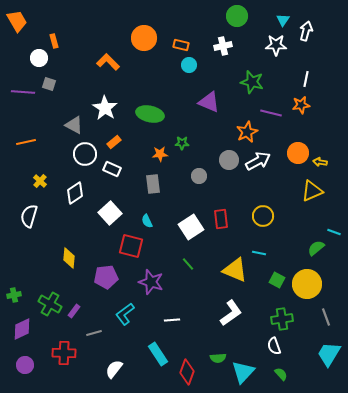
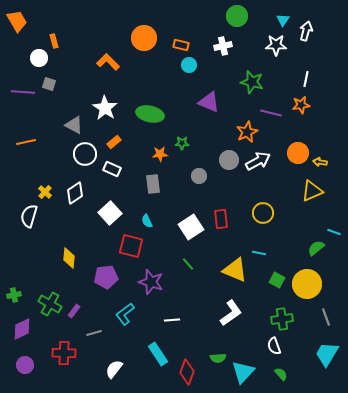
yellow cross at (40, 181): moved 5 px right, 11 px down
yellow circle at (263, 216): moved 3 px up
cyan trapezoid at (329, 354): moved 2 px left
